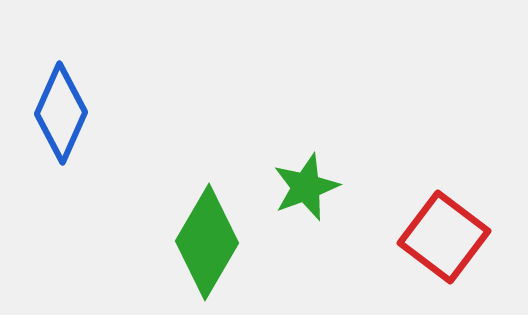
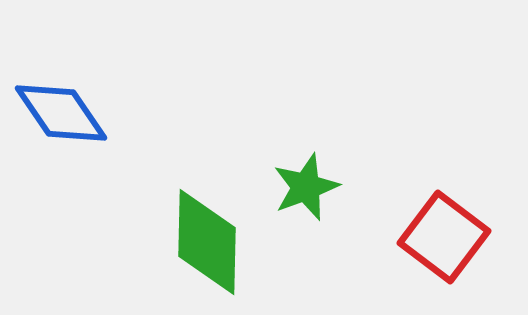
blue diamond: rotated 58 degrees counterclockwise
green diamond: rotated 29 degrees counterclockwise
